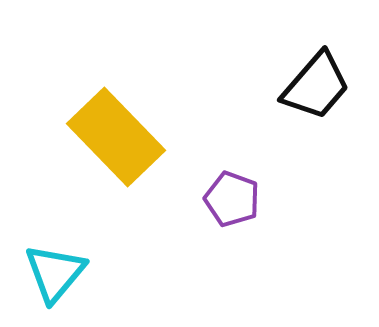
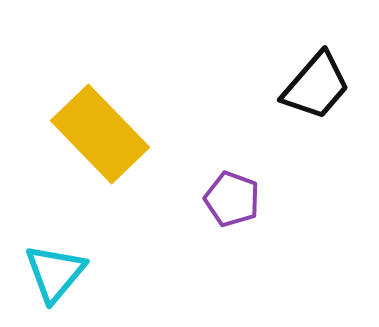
yellow rectangle: moved 16 px left, 3 px up
